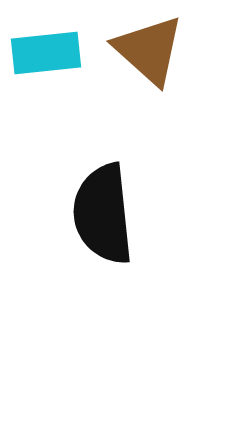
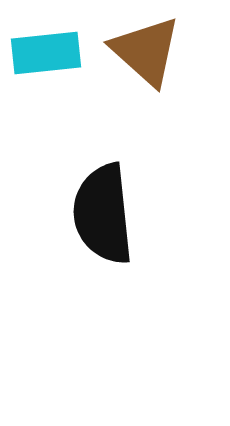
brown triangle: moved 3 px left, 1 px down
